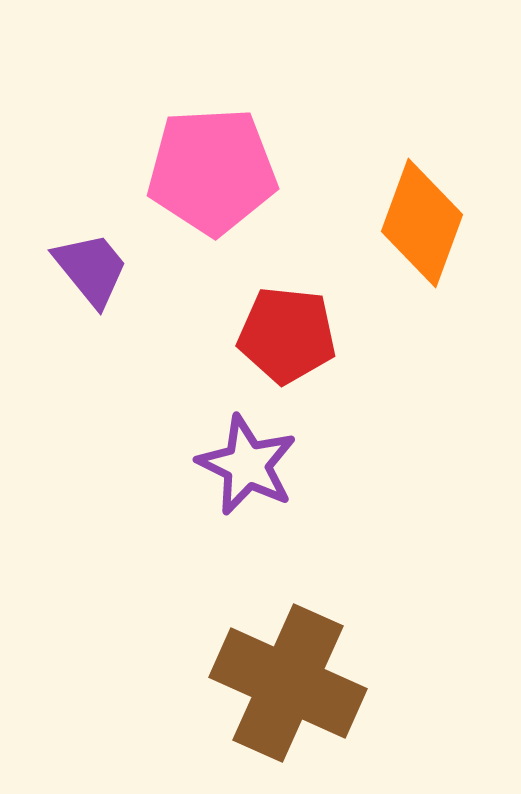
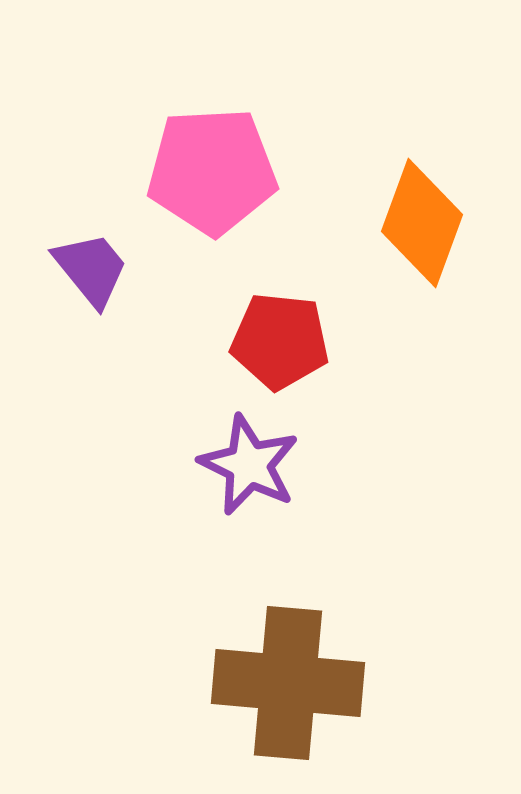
red pentagon: moved 7 px left, 6 px down
purple star: moved 2 px right
brown cross: rotated 19 degrees counterclockwise
